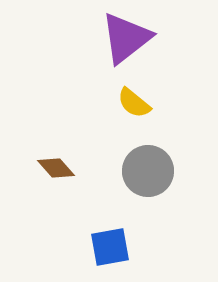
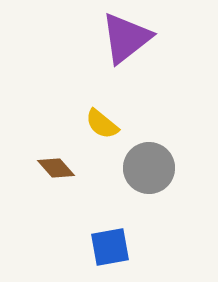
yellow semicircle: moved 32 px left, 21 px down
gray circle: moved 1 px right, 3 px up
